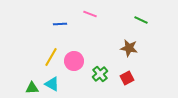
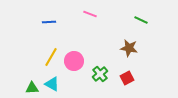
blue line: moved 11 px left, 2 px up
